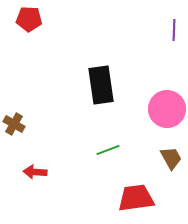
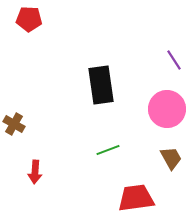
purple line: moved 30 px down; rotated 35 degrees counterclockwise
red arrow: rotated 90 degrees counterclockwise
